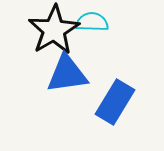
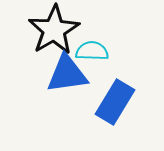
cyan semicircle: moved 29 px down
